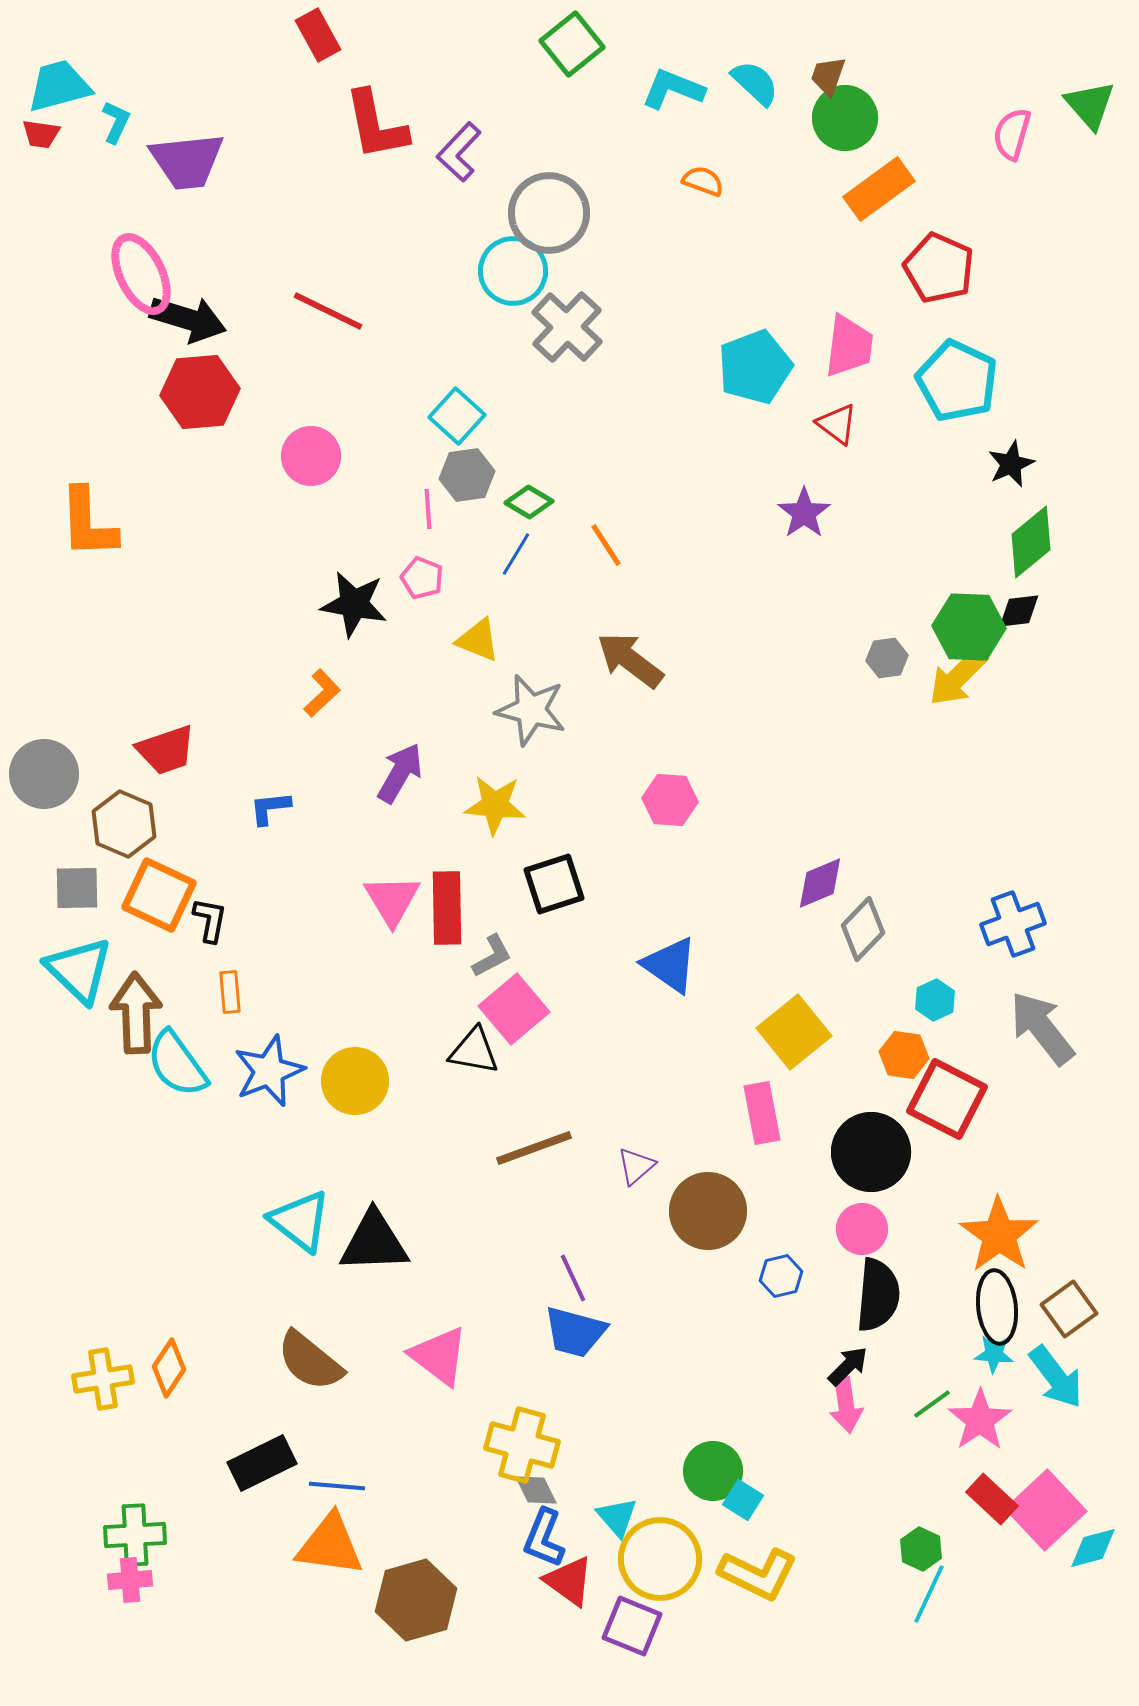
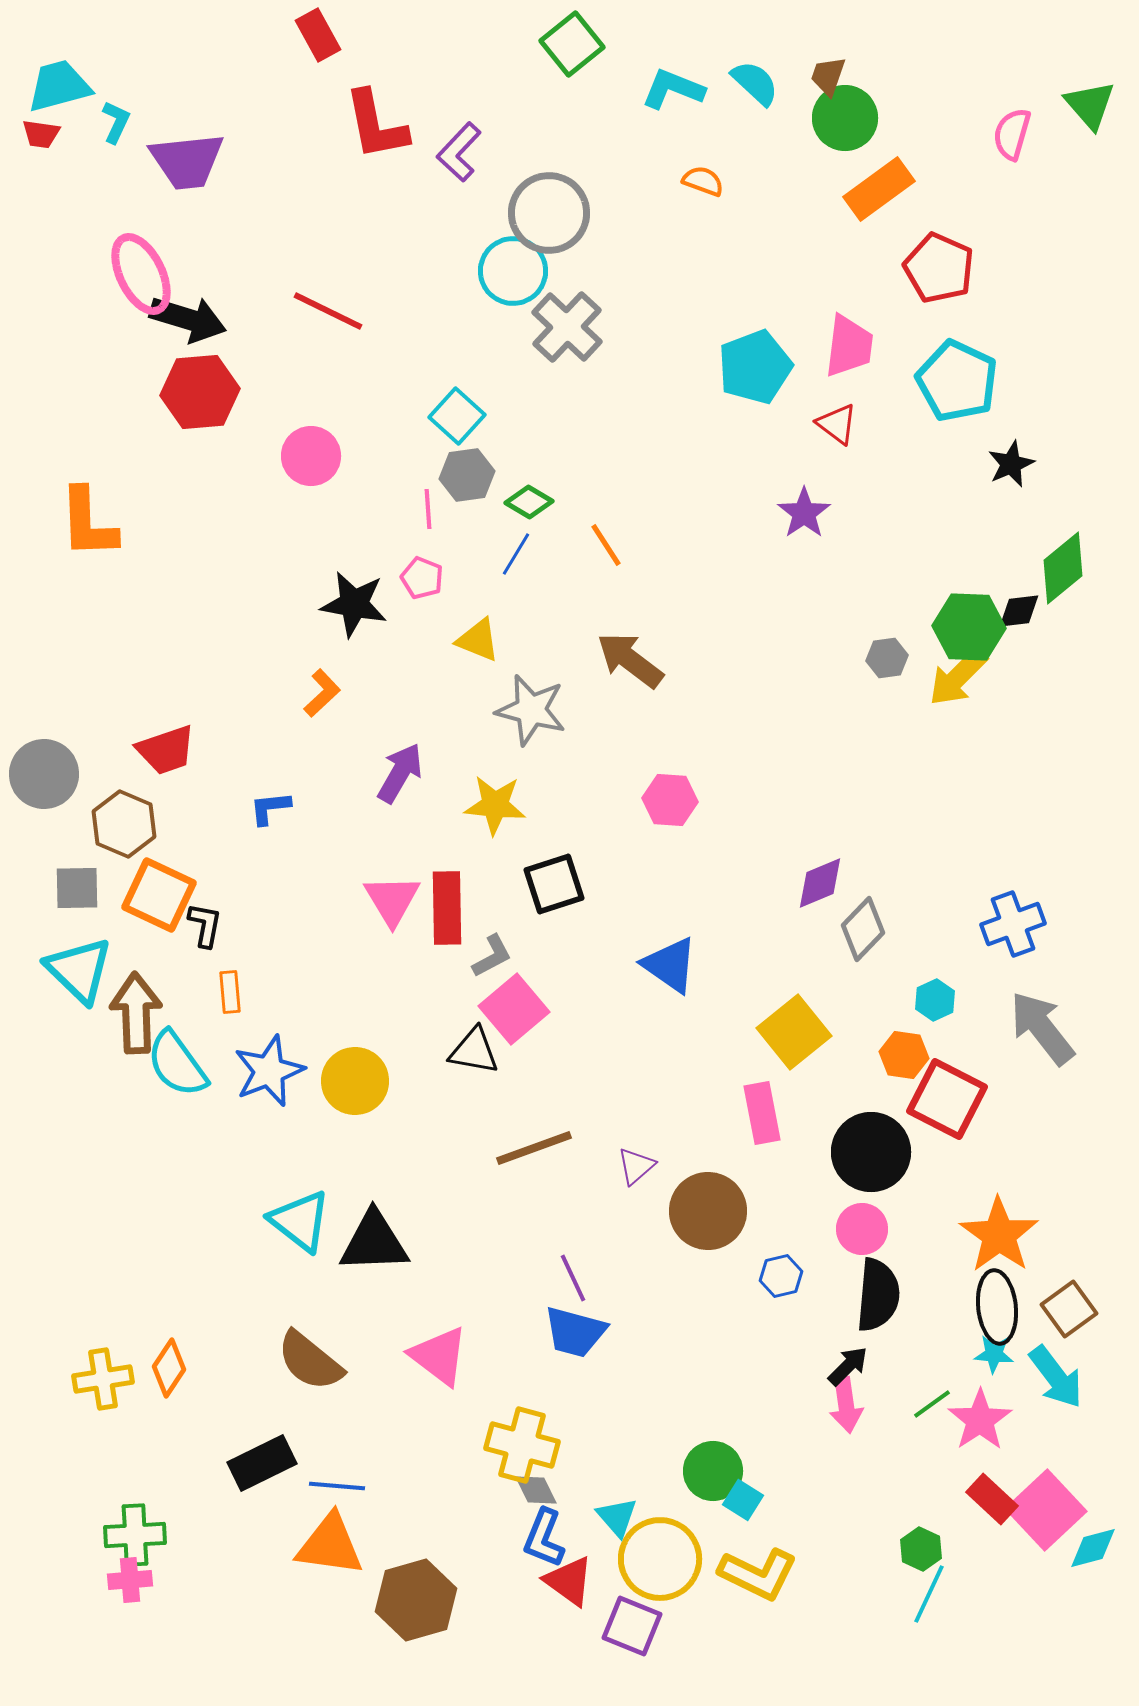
green diamond at (1031, 542): moved 32 px right, 26 px down
black L-shape at (210, 920): moved 5 px left, 5 px down
